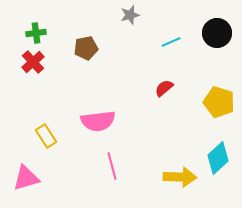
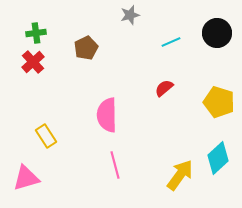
brown pentagon: rotated 15 degrees counterclockwise
pink semicircle: moved 9 px right, 6 px up; rotated 96 degrees clockwise
pink line: moved 3 px right, 1 px up
yellow arrow: moved 2 px up; rotated 56 degrees counterclockwise
